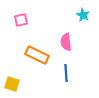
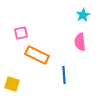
cyan star: rotated 16 degrees clockwise
pink square: moved 13 px down
pink semicircle: moved 14 px right
blue line: moved 2 px left, 2 px down
